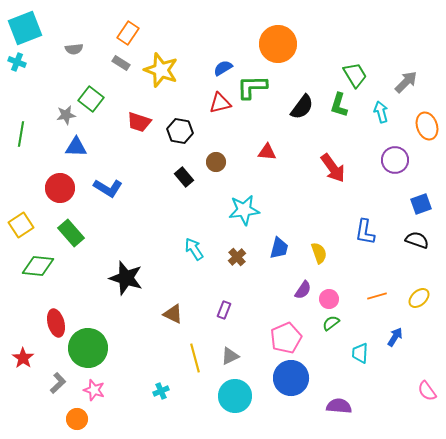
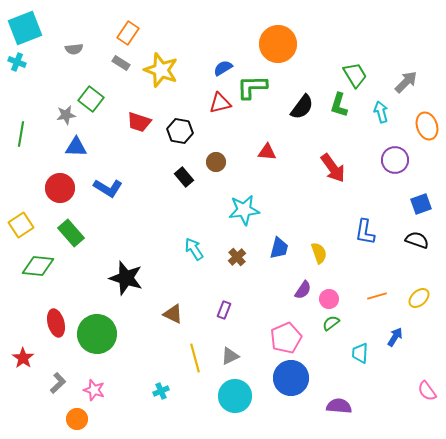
green circle at (88, 348): moved 9 px right, 14 px up
